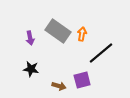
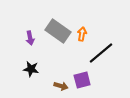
brown arrow: moved 2 px right
